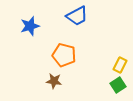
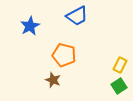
blue star: rotated 12 degrees counterclockwise
brown star: moved 1 px left, 1 px up; rotated 14 degrees clockwise
green square: moved 1 px right, 1 px down
